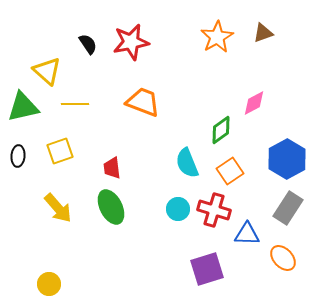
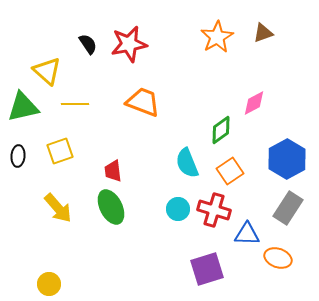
red star: moved 2 px left, 2 px down
red trapezoid: moved 1 px right, 3 px down
orange ellipse: moved 5 px left; rotated 28 degrees counterclockwise
